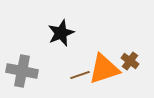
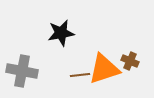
black star: rotated 12 degrees clockwise
brown cross: rotated 12 degrees counterclockwise
brown line: rotated 12 degrees clockwise
